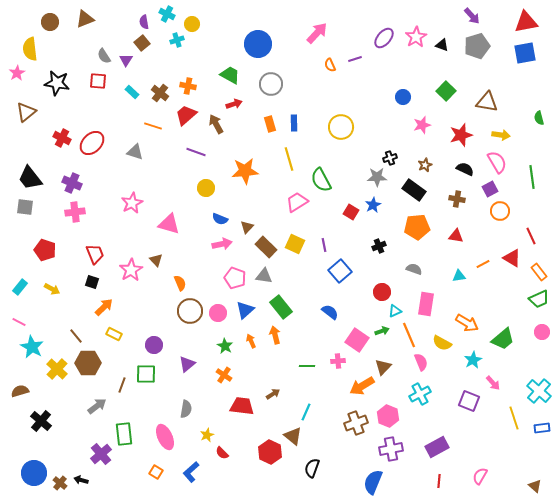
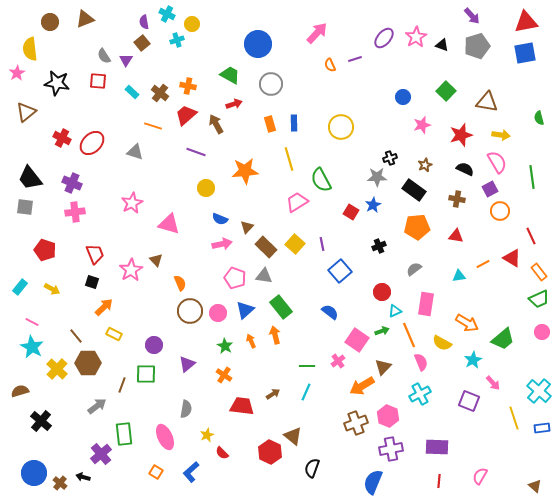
yellow square at (295, 244): rotated 18 degrees clockwise
purple line at (324, 245): moved 2 px left, 1 px up
gray semicircle at (414, 269): rotated 56 degrees counterclockwise
pink line at (19, 322): moved 13 px right
pink cross at (338, 361): rotated 32 degrees counterclockwise
cyan line at (306, 412): moved 20 px up
purple rectangle at (437, 447): rotated 30 degrees clockwise
black arrow at (81, 480): moved 2 px right, 3 px up
